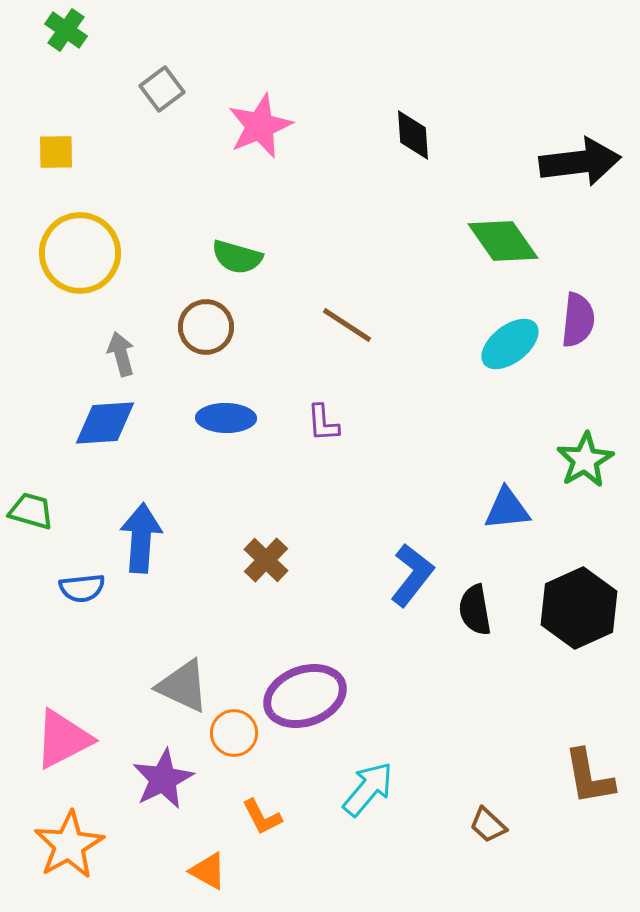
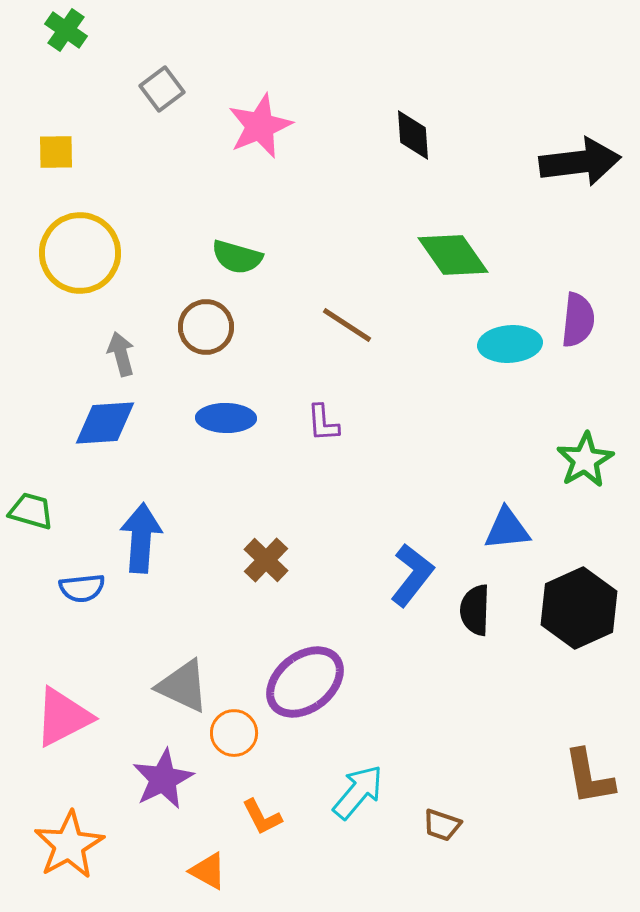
green diamond: moved 50 px left, 14 px down
cyan ellipse: rotated 34 degrees clockwise
blue triangle: moved 20 px down
black semicircle: rotated 12 degrees clockwise
purple ellipse: moved 14 px up; rotated 18 degrees counterclockwise
pink triangle: moved 22 px up
cyan arrow: moved 10 px left, 3 px down
brown trapezoid: moved 46 px left; rotated 24 degrees counterclockwise
